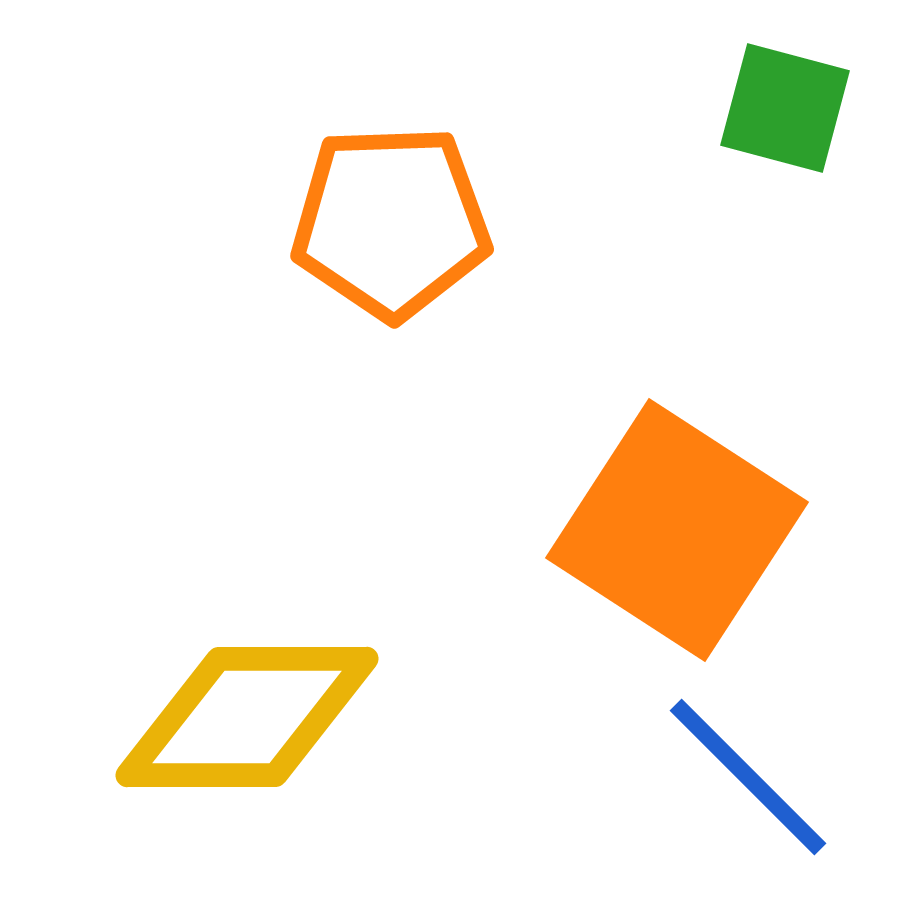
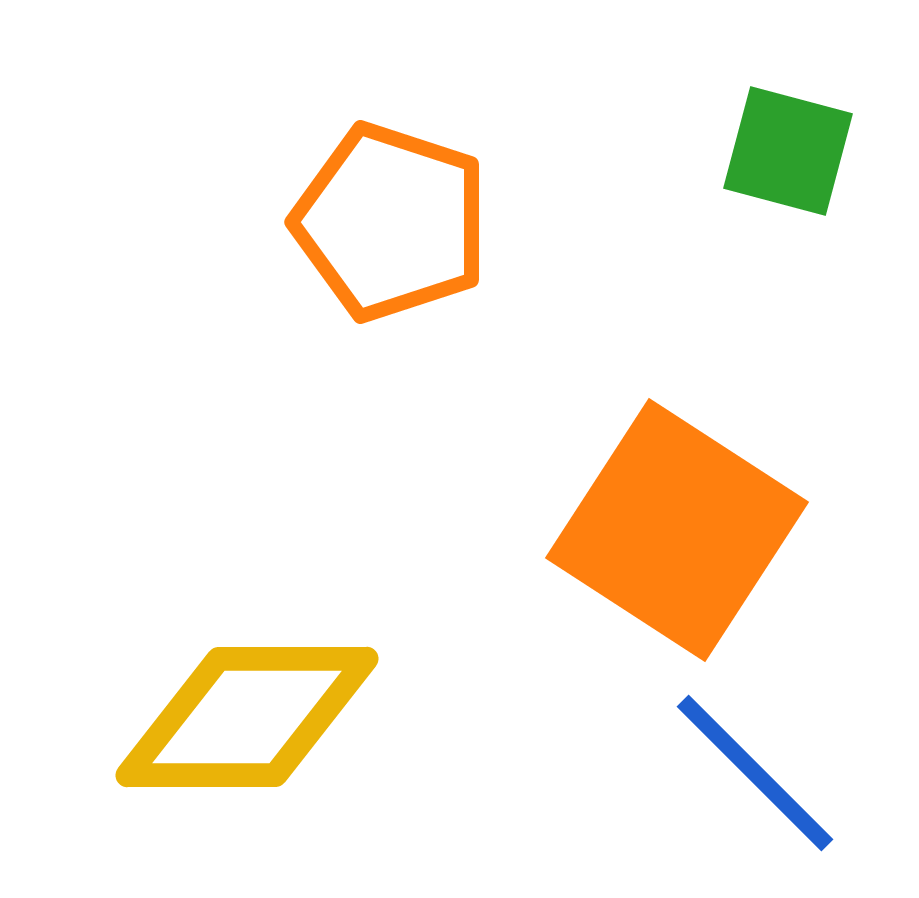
green square: moved 3 px right, 43 px down
orange pentagon: rotated 20 degrees clockwise
blue line: moved 7 px right, 4 px up
